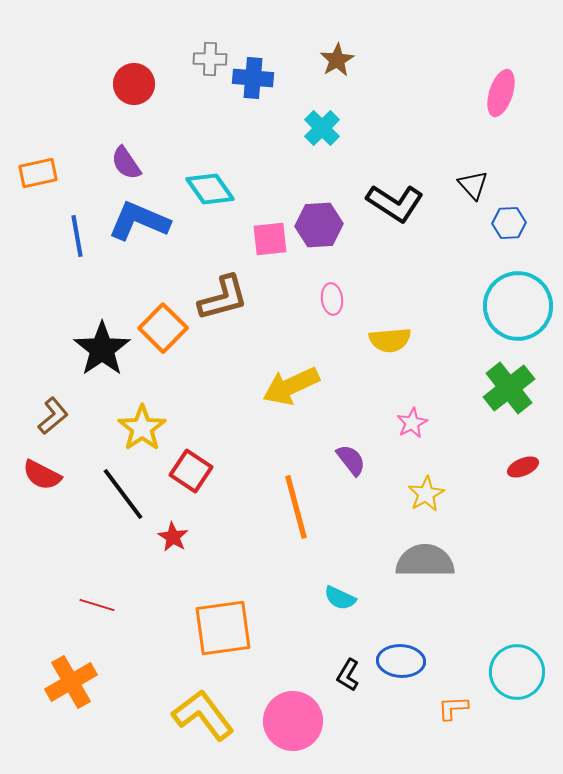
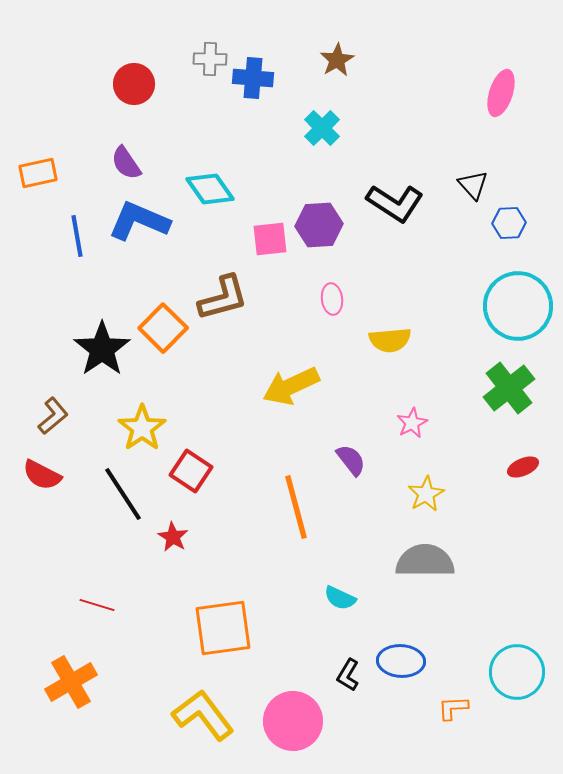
black line at (123, 494): rotated 4 degrees clockwise
